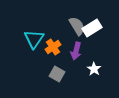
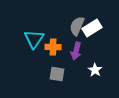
gray semicircle: rotated 126 degrees counterclockwise
orange cross: rotated 35 degrees clockwise
white star: moved 1 px right, 1 px down
gray square: rotated 21 degrees counterclockwise
